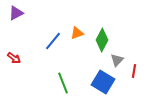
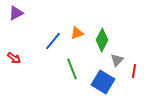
green line: moved 9 px right, 14 px up
